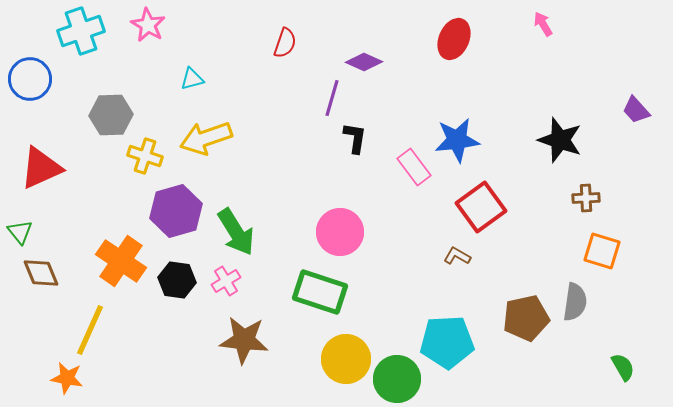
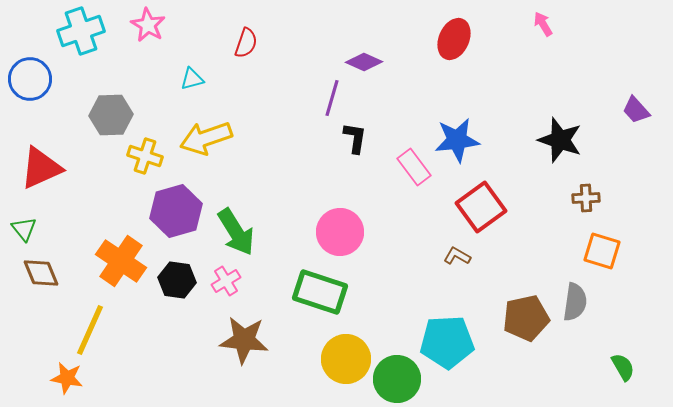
red semicircle: moved 39 px left
green triangle: moved 4 px right, 3 px up
